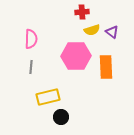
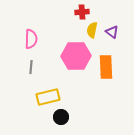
yellow semicircle: rotated 119 degrees clockwise
